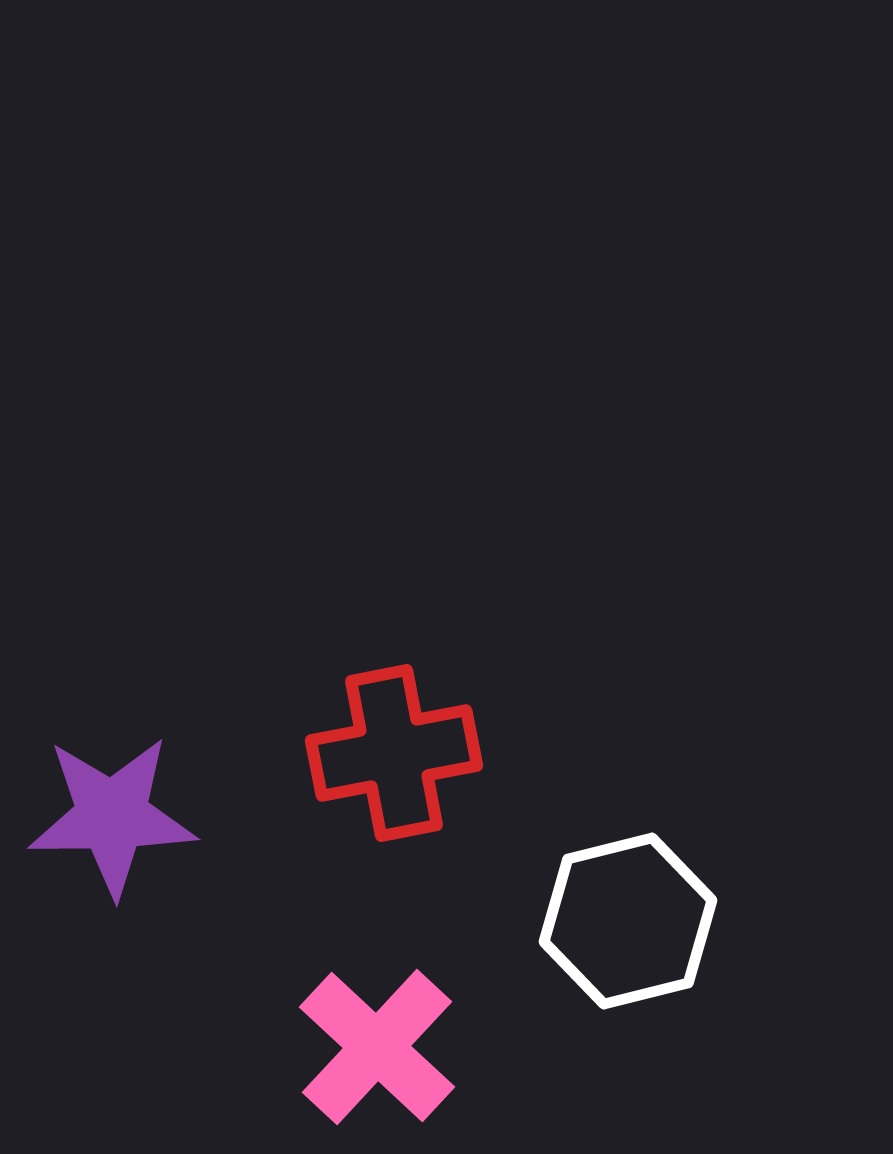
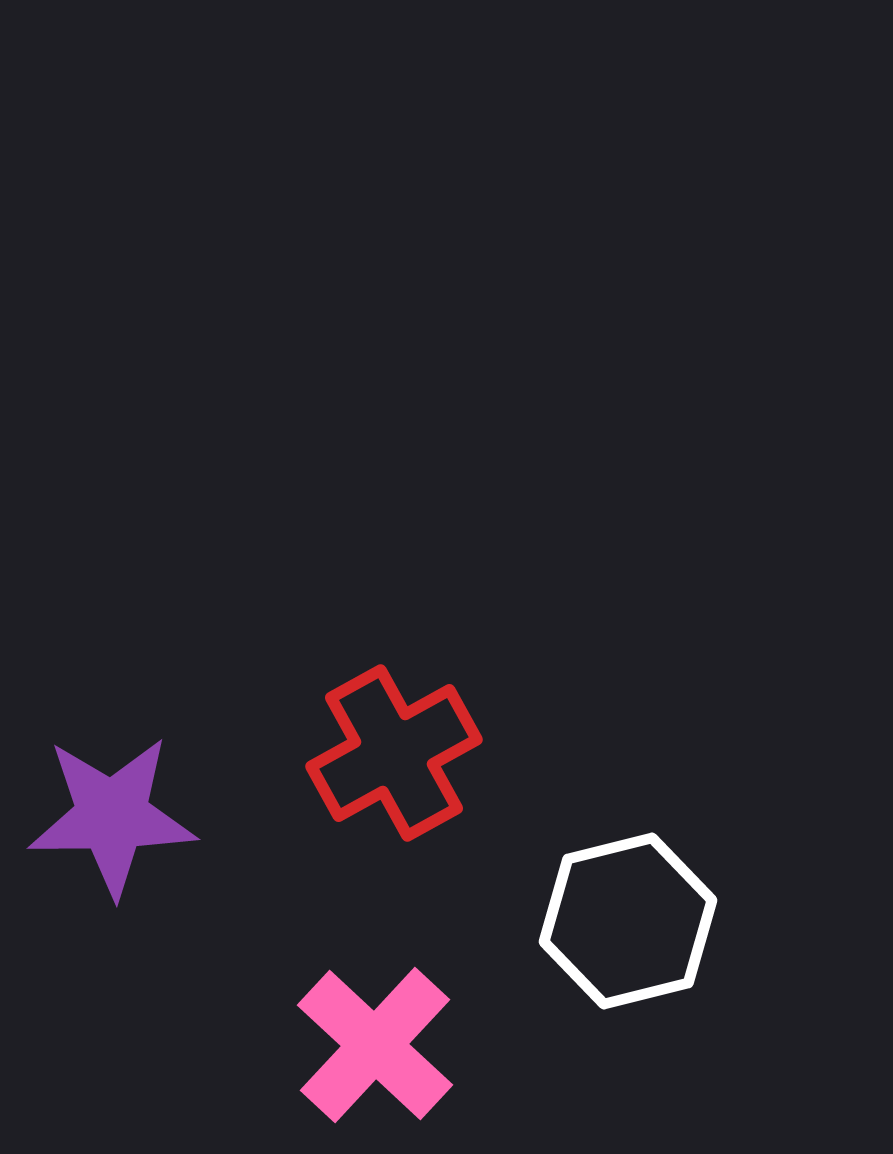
red cross: rotated 18 degrees counterclockwise
pink cross: moved 2 px left, 2 px up
